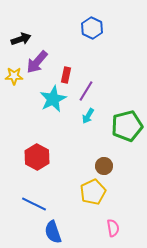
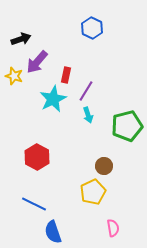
yellow star: rotated 18 degrees clockwise
cyan arrow: moved 1 px up; rotated 49 degrees counterclockwise
